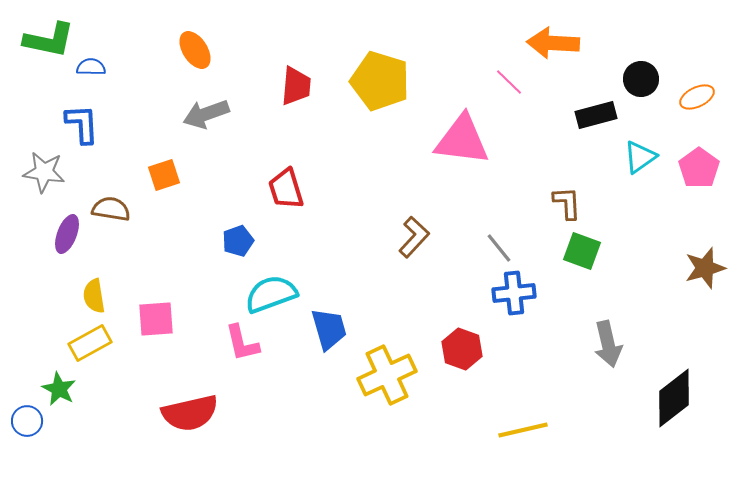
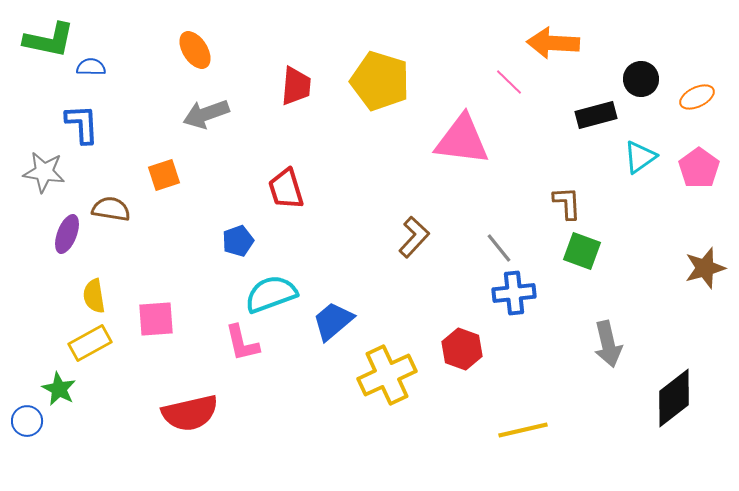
blue trapezoid at (329, 329): moved 4 px right, 8 px up; rotated 114 degrees counterclockwise
